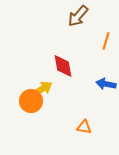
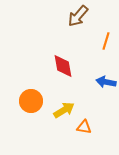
blue arrow: moved 2 px up
yellow arrow: moved 22 px right, 21 px down
